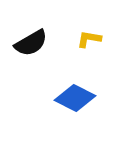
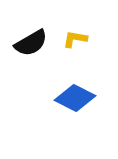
yellow L-shape: moved 14 px left
